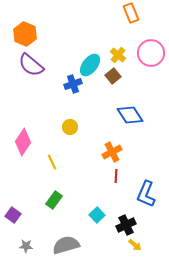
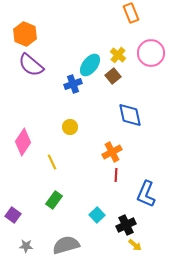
blue diamond: rotated 20 degrees clockwise
red line: moved 1 px up
